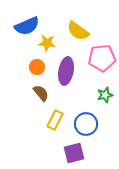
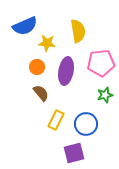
blue semicircle: moved 2 px left
yellow semicircle: rotated 135 degrees counterclockwise
pink pentagon: moved 1 px left, 5 px down
yellow rectangle: moved 1 px right
